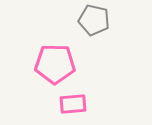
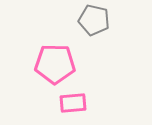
pink rectangle: moved 1 px up
